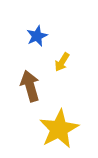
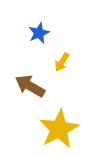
blue star: moved 2 px right, 3 px up
brown arrow: rotated 44 degrees counterclockwise
